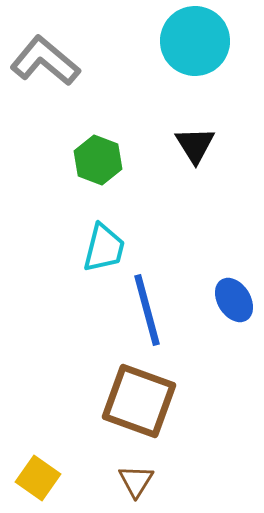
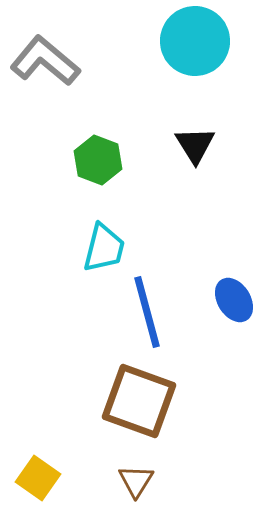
blue line: moved 2 px down
